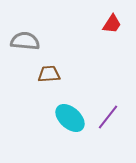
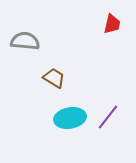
red trapezoid: rotated 20 degrees counterclockwise
brown trapezoid: moved 5 px right, 4 px down; rotated 35 degrees clockwise
cyan ellipse: rotated 52 degrees counterclockwise
